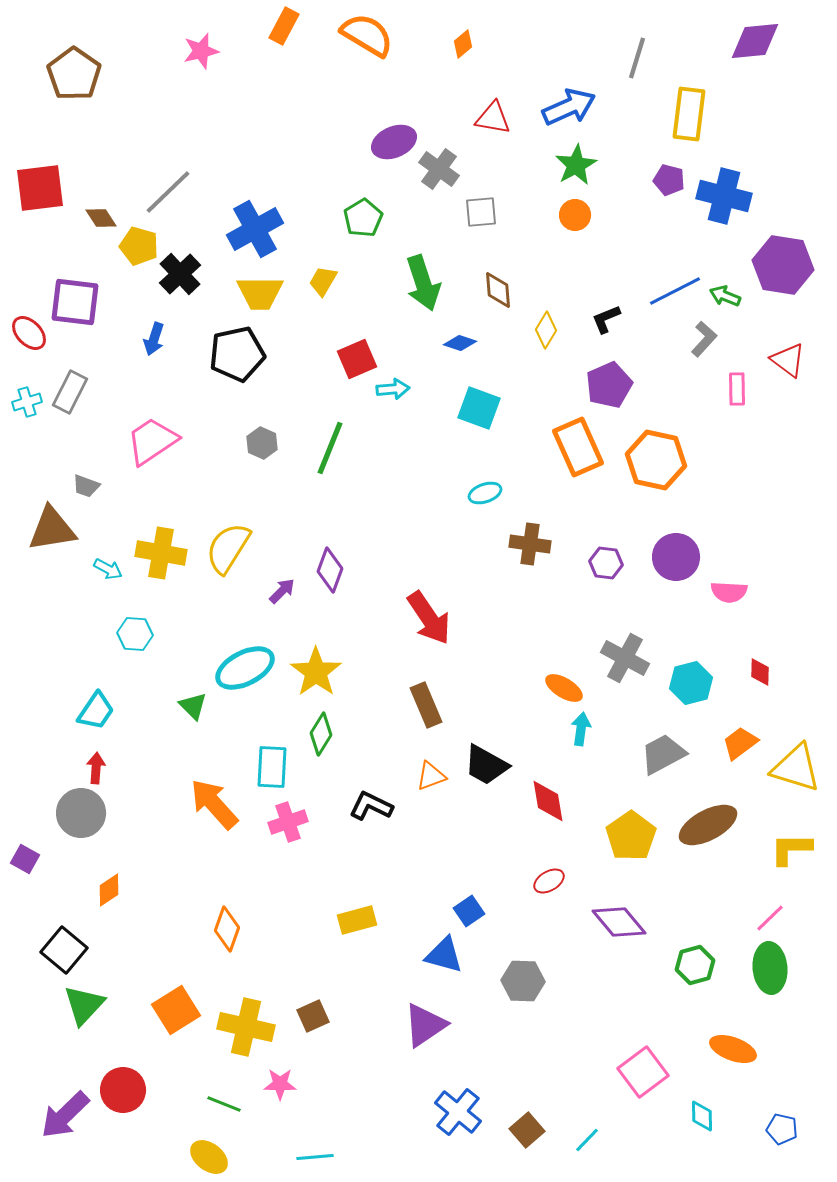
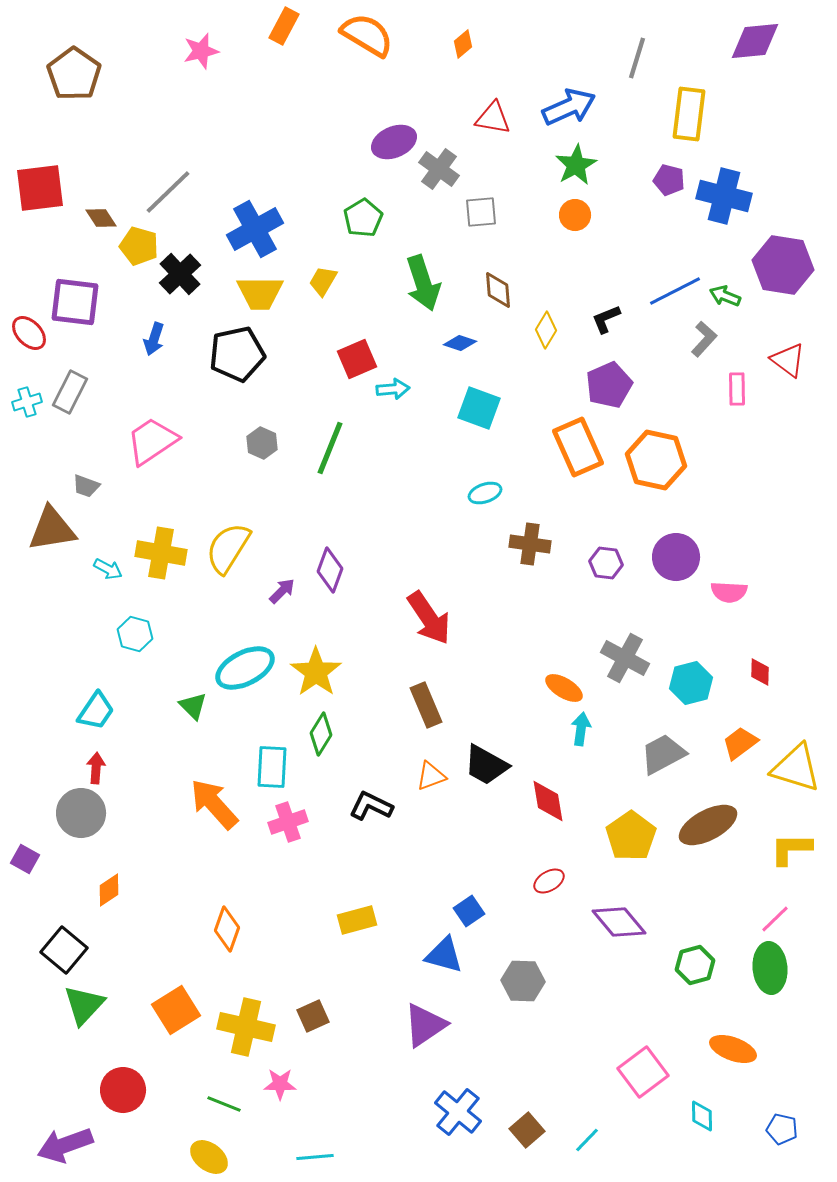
cyan hexagon at (135, 634): rotated 12 degrees clockwise
pink line at (770, 918): moved 5 px right, 1 px down
purple arrow at (65, 1115): moved 30 px down; rotated 24 degrees clockwise
